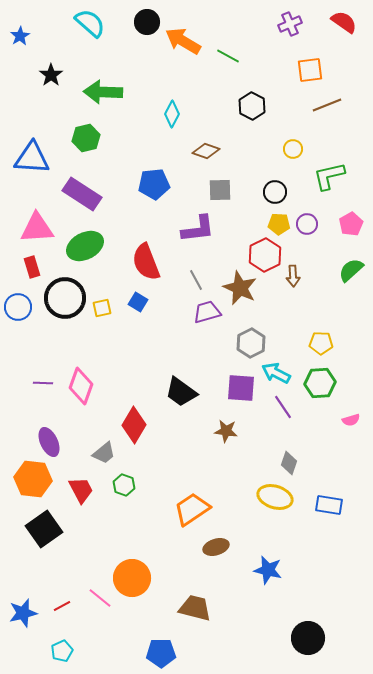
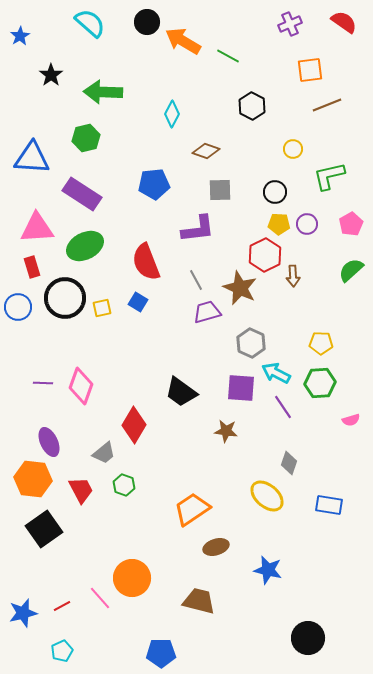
gray hexagon at (251, 343): rotated 8 degrees counterclockwise
yellow ellipse at (275, 497): moved 8 px left, 1 px up; rotated 24 degrees clockwise
pink line at (100, 598): rotated 10 degrees clockwise
brown trapezoid at (195, 608): moved 4 px right, 7 px up
